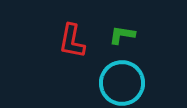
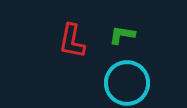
cyan circle: moved 5 px right
